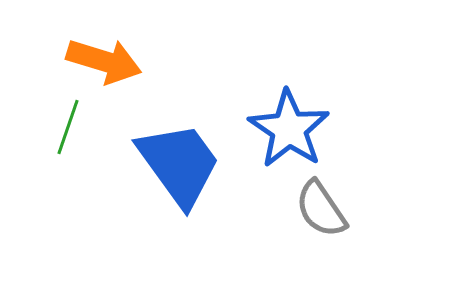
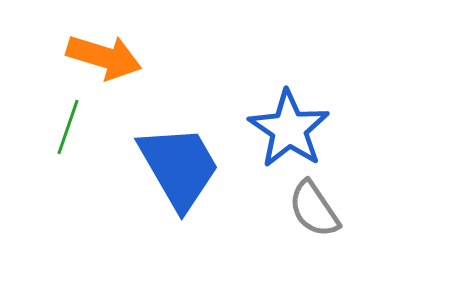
orange arrow: moved 4 px up
blue trapezoid: moved 3 px down; rotated 6 degrees clockwise
gray semicircle: moved 7 px left
